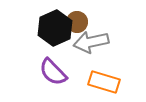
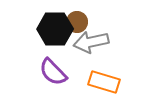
black hexagon: moved 1 px down; rotated 24 degrees clockwise
